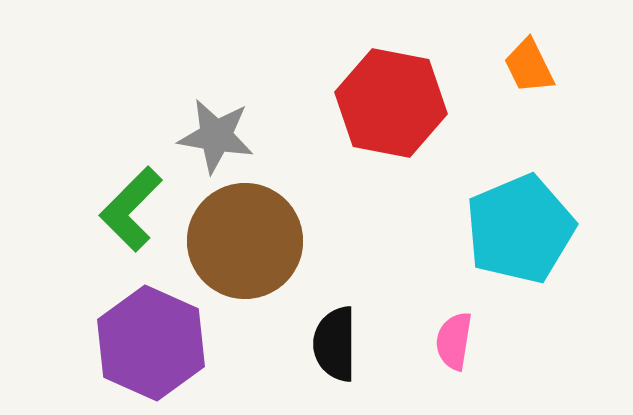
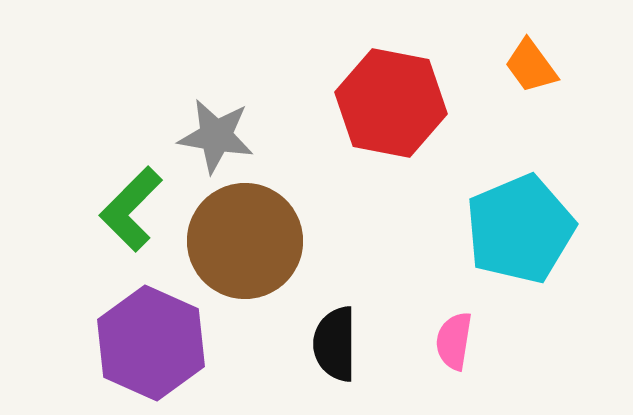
orange trapezoid: moved 2 px right; rotated 10 degrees counterclockwise
